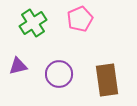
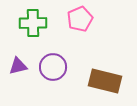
green cross: rotated 32 degrees clockwise
purple circle: moved 6 px left, 7 px up
brown rectangle: moved 2 px left, 1 px down; rotated 68 degrees counterclockwise
